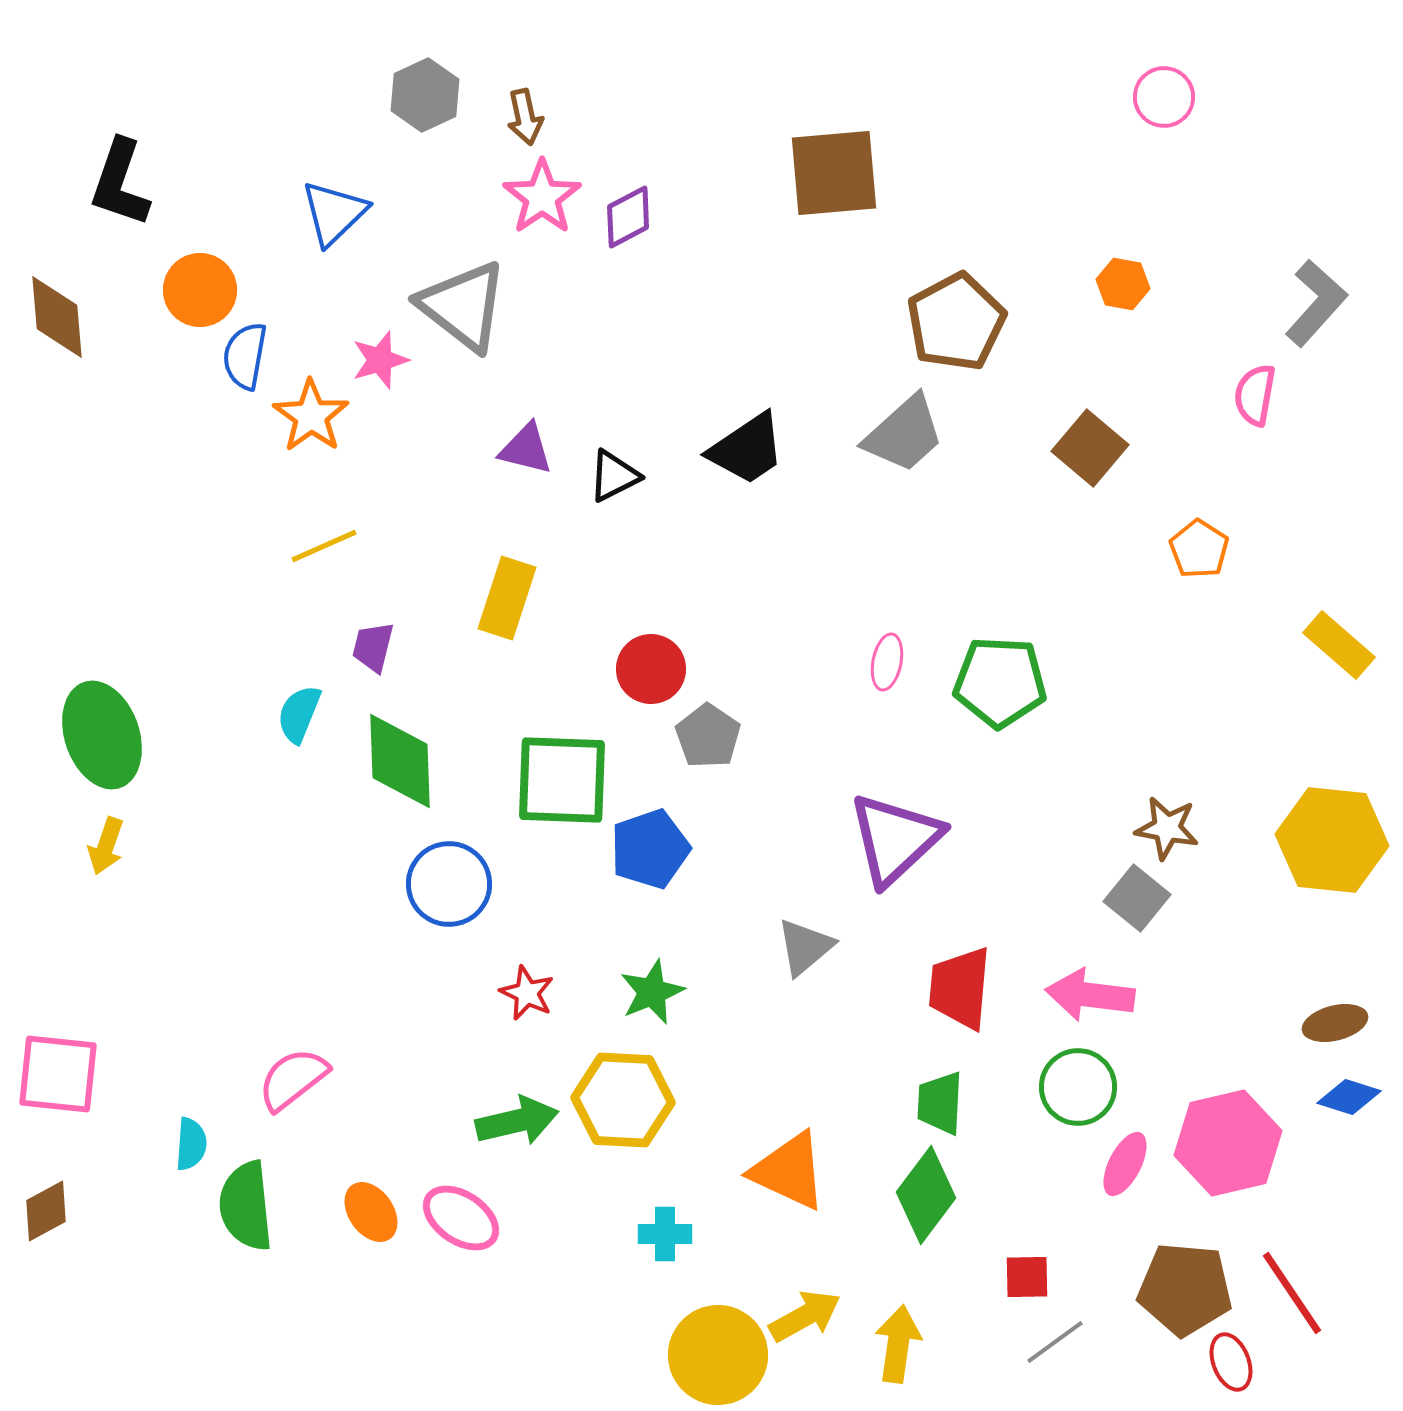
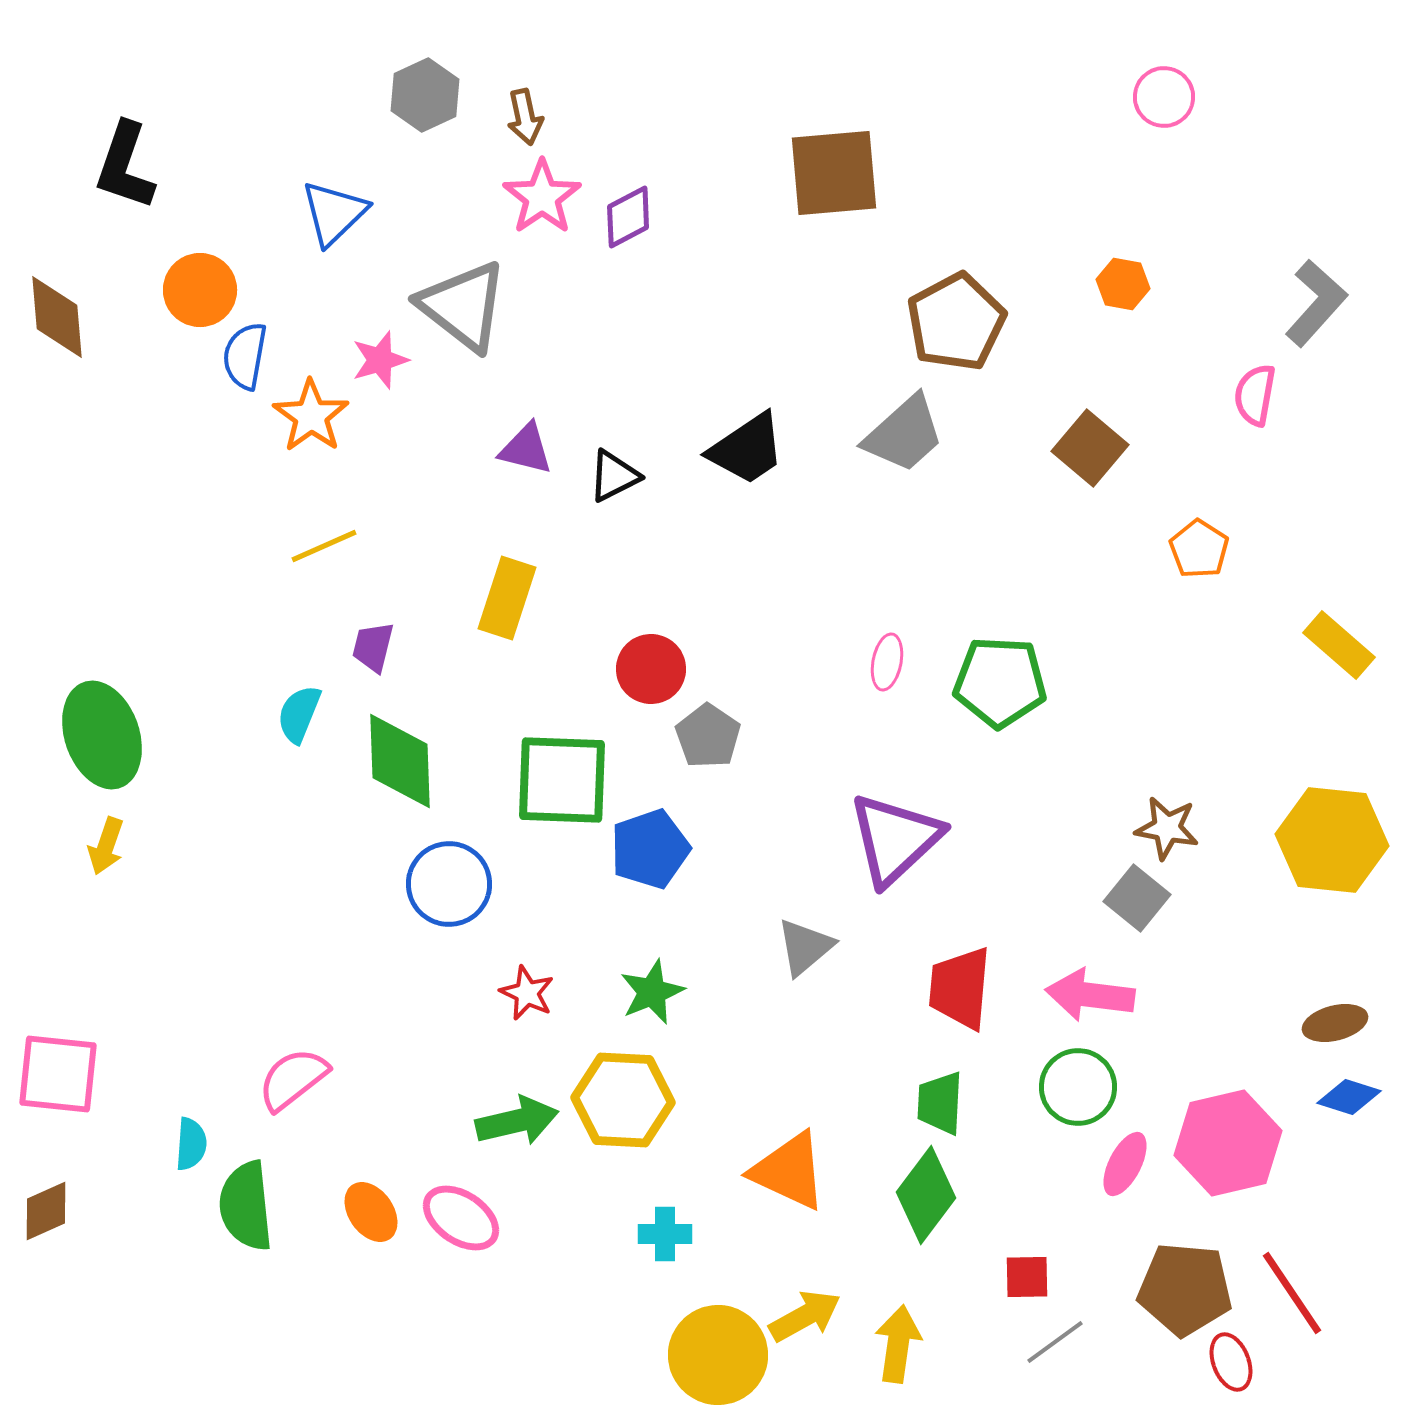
black L-shape at (120, 183): moved 5 px right, 17 px up
brown diamond at (46, 1211): rotated 4 degrees clockwise
